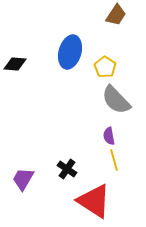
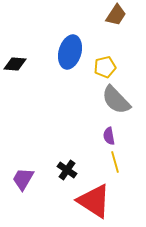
yellow pentagon: rotated 25 degrees clockwise
yellow line: moved 1 px right, 2 px down
black cross: moved 1 px down
